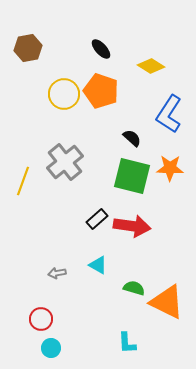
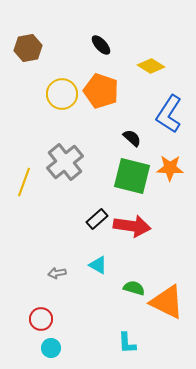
black ellipse: moved 4 px up
yellow circle: moved 2 px left
yellow line: moved 1 px right, 1 px down
